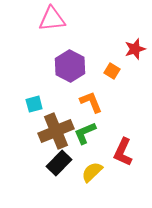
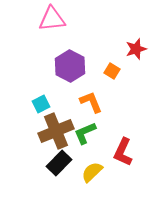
red star: moved 1 px right
cyan square: moved 7 px right; rotated 12 degrees counterclockwise
